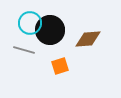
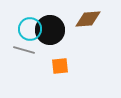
cyan circle: moved 6 px down
brown diamond: moved 20 px up
orange square: rotated 12 degrees clockwise
